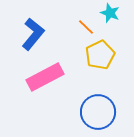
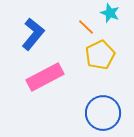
blue circle: moved 5 px right, 1 px down
